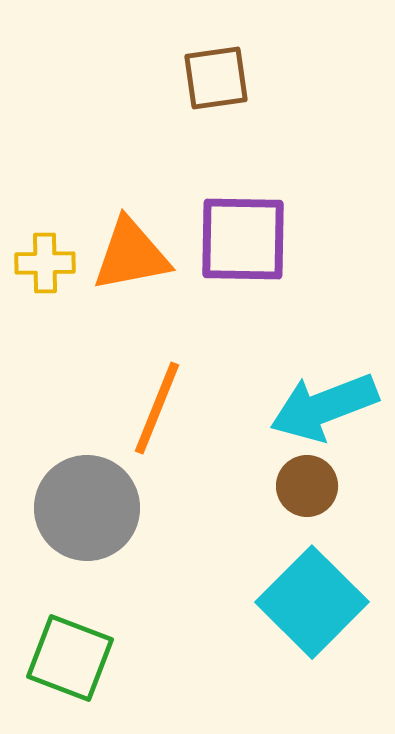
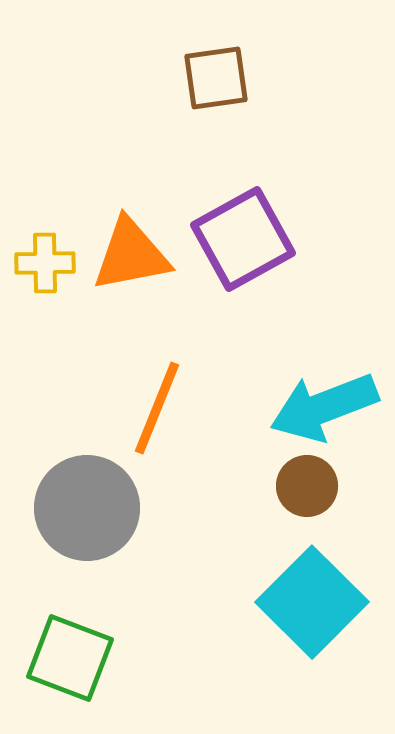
purple square: rotated 30 degrees counterclockwise
